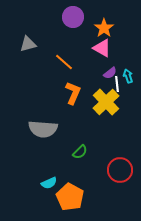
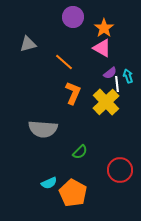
orange pentagon: moved 3 px right, 4 px up
